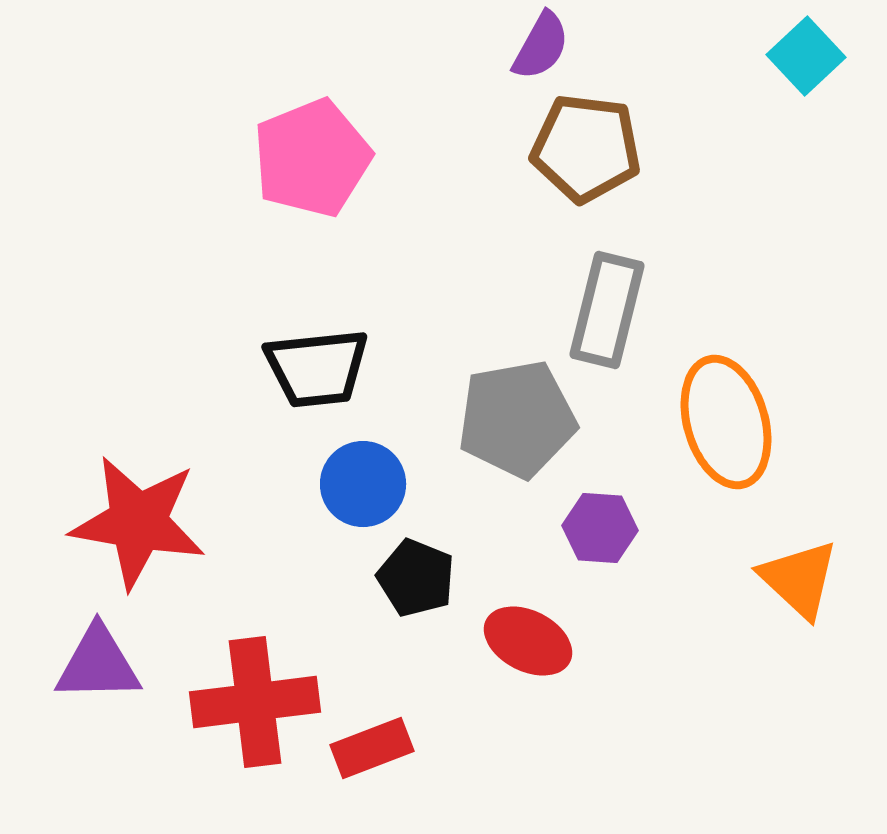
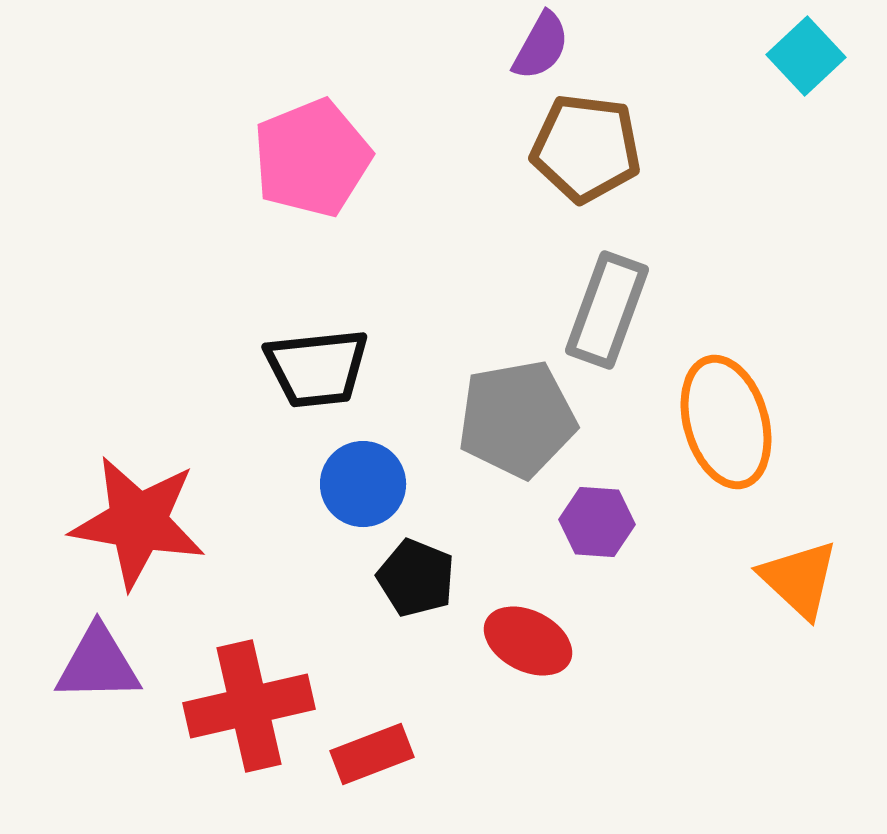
gray rectangle: rotated 6 degrees clockwise
purple hexagon: moved 3 px left, 6 px up
red cross: moved 6 px left, 4 px down; rotated 6 degrees counterclockwise
red rectangle: moved 6 px down
